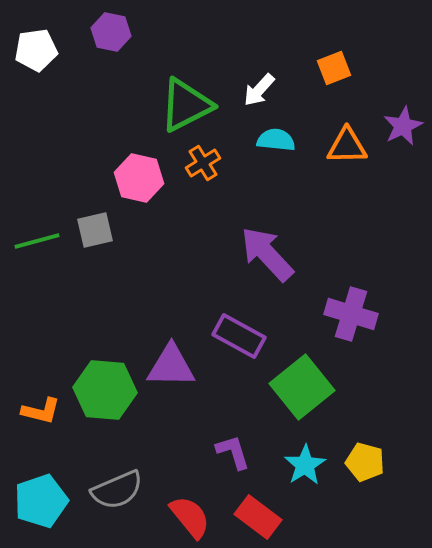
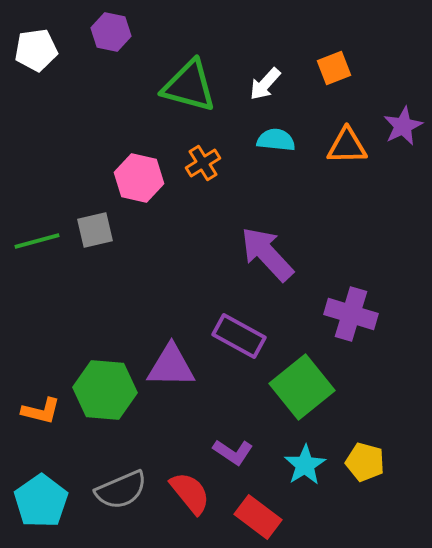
white arrow: moved 6 px right, 6 px up
green triangle: moved 3 px right, 19 px up; rotated 42 degrees clockwise
purple L-shape: rotated 141 degrees clockwise
gray semicircle: moved 4 px right
cyan pentagon: rotated 16 degrees counterclockwise
red semicircle: moved 24 px up
